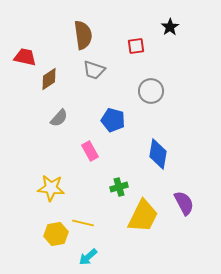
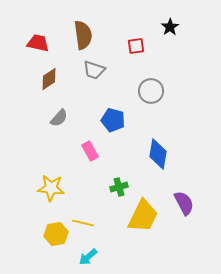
red trapezoid: moved 13 px right, 14 px up
